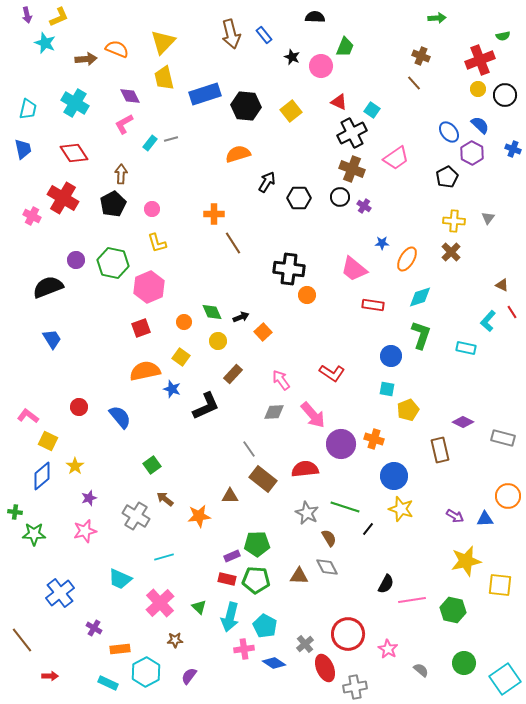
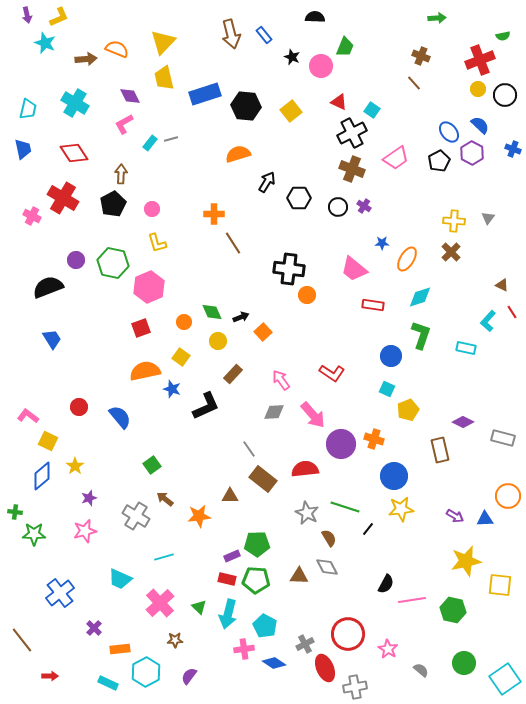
black pentagon at (447, 177): moved 8 px left, 16 px up
black circle at (340, 197): moved 2 px left, 10 px down
cyan square at (387, 389): rotated 14 degrees clockwise
yellow star at (401, 509): rotated 25 degrees counterclockwise
cyan arrow at (230, 617): moved 2 px left, 3 px up
purple cross at (94, 628): rotated 14 degrees clockwise
gray cross at (305, 644): rotated 12 degrees clockwise
